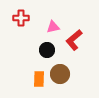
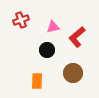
red cross: moved 2 px down; rotated 21 degrees counterclockwise
red L-shape: moved 3 px right, 3 px up
brown circle: moved 13 px right, 1 px up
orange rectangle: moved 2 px left, 2 px down
